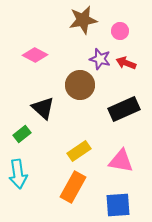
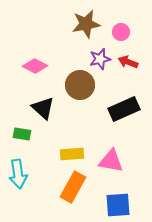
brown star: moved 3 px right, 4 px down
pink circle: moved 1 px right, 1 px down
pink diamond: moved 11 px down
purple star: rotated 30 degrees counterclockwise
red arrow: moved 2 px right, 1 px up
green rectangle: rotated 48 degrees clockwise
yellow rectangle: moved 7 px left, 3 px down; rotated 30 degrees clockwise
pink triangle: moved 10 px left
